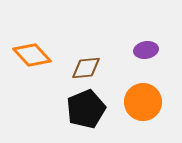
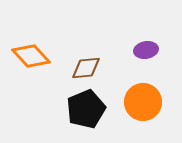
orange diamond: moved 1 px left, 1 px down
